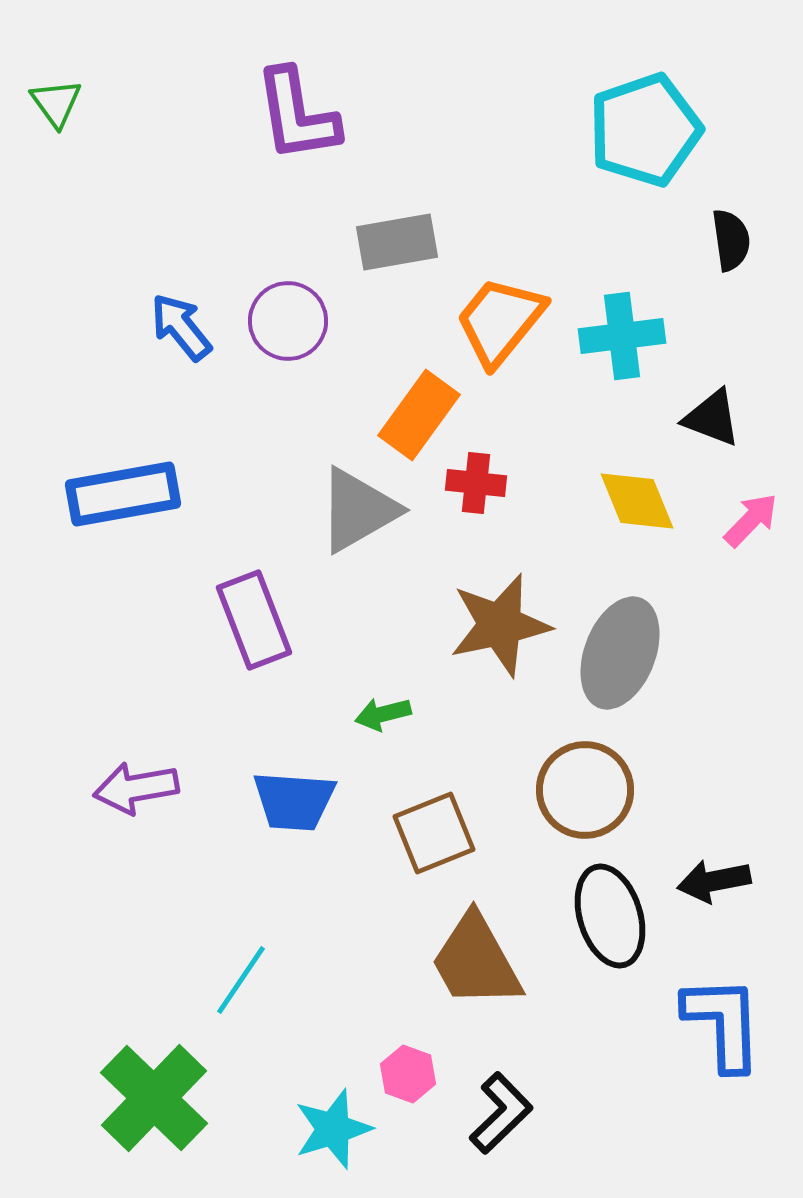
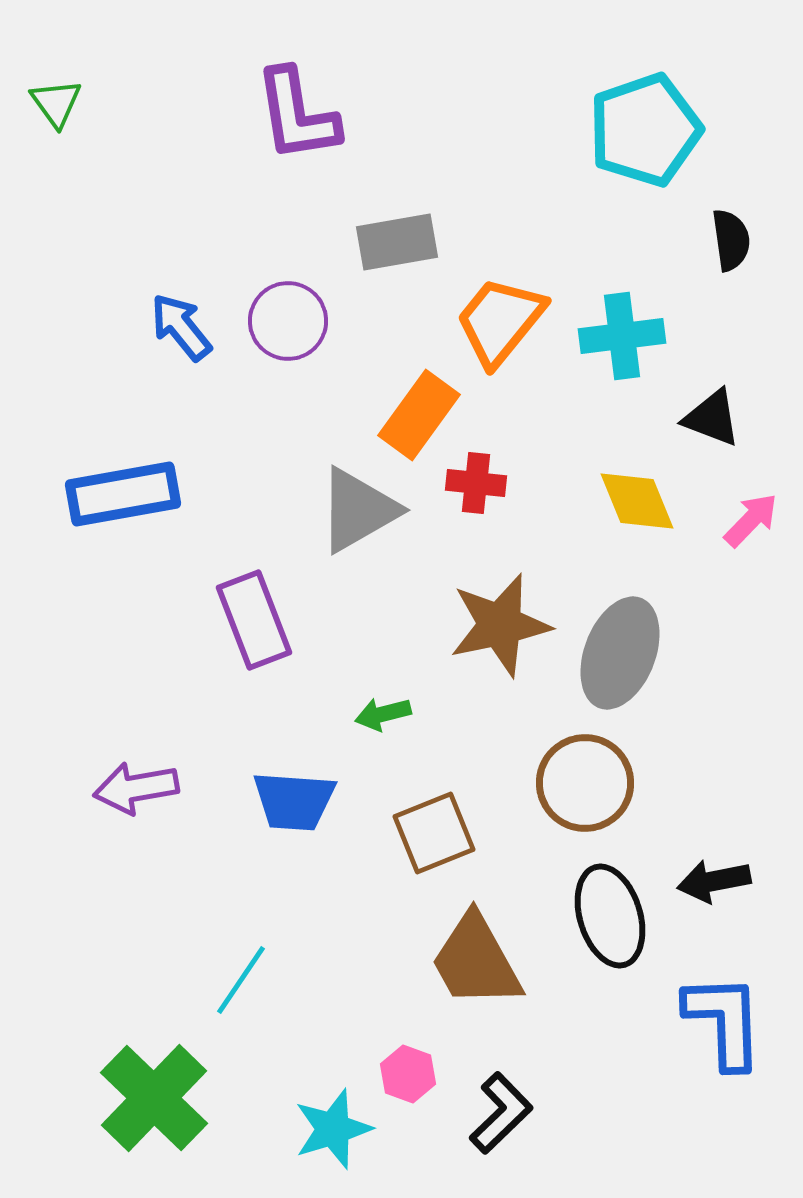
brown circle: moved 7 px up
blue L-shape: moved 1 px right, 2 px up
